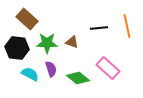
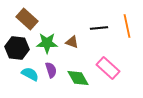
purple semicircle: moved 1 px down
green diamond: rotated 20 degrees clockwise
